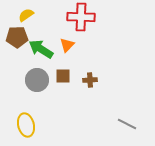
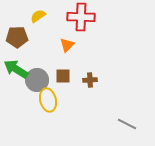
yellow semicircle: moved 12 px right, 1 px down
green arrow: moved 25 px left, 20 px down
yellow ellipse: moved 22 px right, 25 px up
